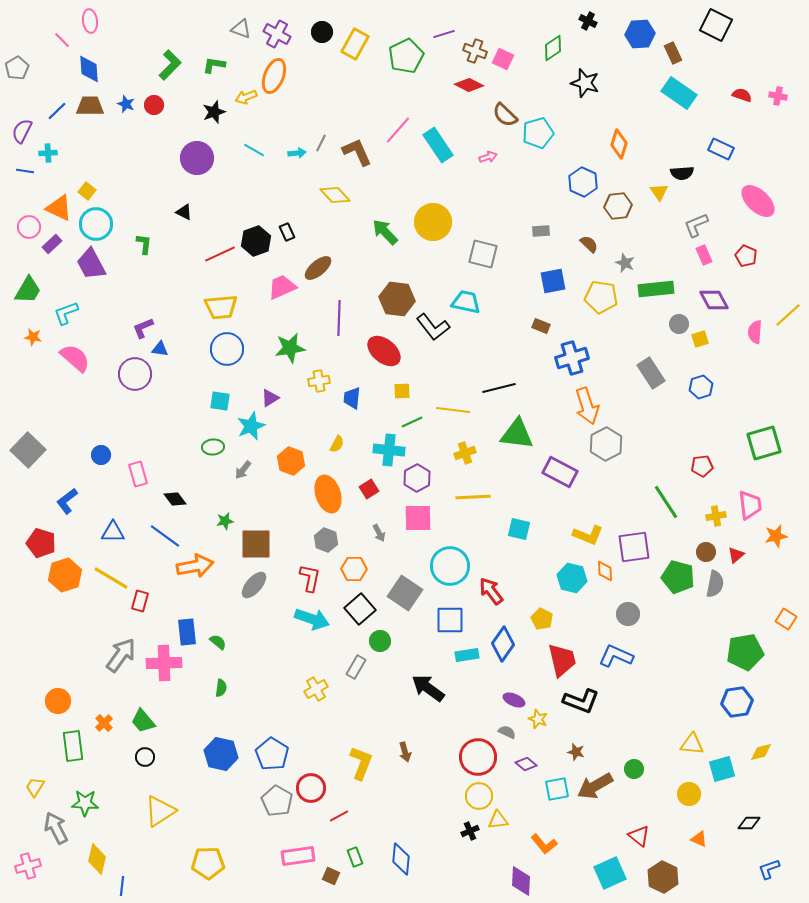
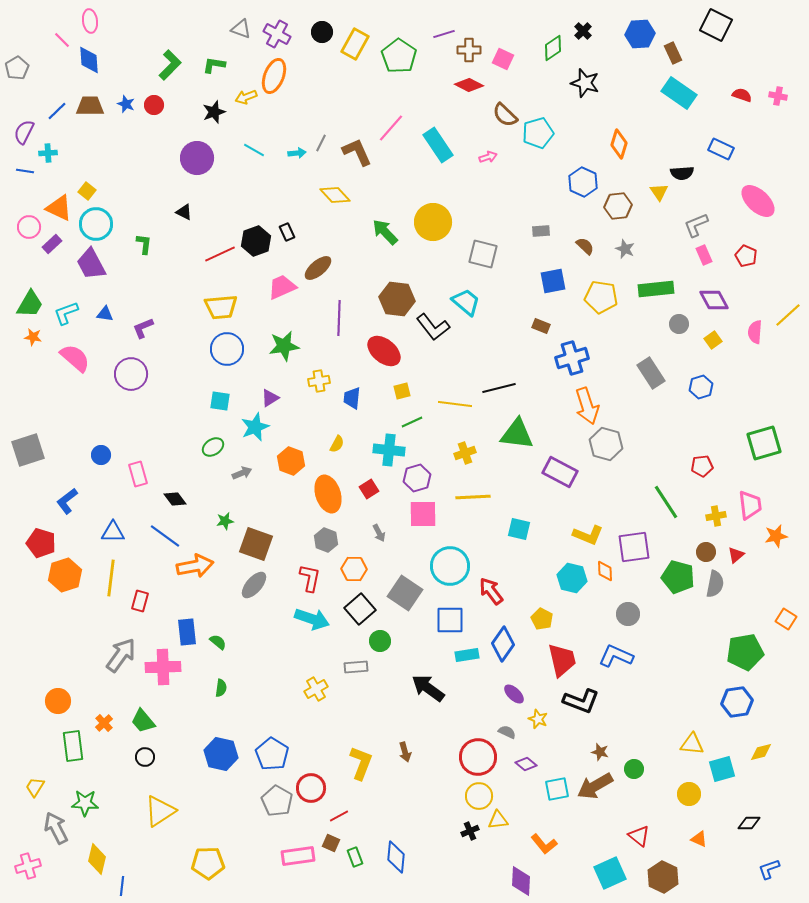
black cross at (588, 21): moved 5 px left, 10 px down; rotated 18 degrees clockwise
brown cross at (475, 51): moved 6 px left, 1 px up; rotated 20 degrees counterclockwise
green pentagon at (406, 56): moved 7 px left; rotated 12 degrees counterclockwise
blue diamond at (89, 69): moved 9 px up
pink line at (398, 130): moved 7 px left, 2 px up
purple semicircle at (22, 131): moved 2 px right, 1 px down
brown semicircle at (589, 244): moved 4 px left, 2 px down
gray star at (625, 263): moved 14 px up
green trapezoid at (28, 290): moved 2 px right, 14 px down
cyan trapezoid at (466, 302): rotated 28 degrees clockwise
yellow square at (700, 339): moved 13 px right, 1 px down; rotated 18 degrees counterclockwise
green star at (290, 348): moved 6 px left, 2 px up
blue triangle at (160, 349): moved 55 px left, 35 px up
purple circle at (135, 374): moved 4 px left
yellow square at (402, 391): rotated 12 degrees counterclockwise
yellow line at (453, 410): moved 2 px right, 6 px up
cyan star at (251, 426): moved 4 px right, 1 px down
gray hexagon at (606, 444): rotated 16 degrees counterclockwise
green ellipse at (213, 447): rotated 30 degrees counterclockwise
gray square at (28, 450): rotated 28 degrees clockwise
gray arrow at (243, 470): moved 1 px left, 3 px down; rotated 150 degrees counterclockwise
purple hexagon at (417, 478): rotated 12 degrees clockwise
pink square at (418, 518): moved 5 px right, 4 px up
brown square at (256, 544): rotated 20 degrees clockwise
yellow line at (111, 578): rotated 66 degrees clockwise
pink cross at (164, 663): moved 1 px left, 4 px down
gray rectangle at (356, 667): rotated 55 degrees clockwise
purple ellipse at (514, 700): moved 6 px up; rotated 20 degrees clockwise
brown star at (576, 752): moved 24 px right
blue diamond at (401, 859): moved 5 px left, 2 px up
brown square at (331, 876): moved 33 px up
